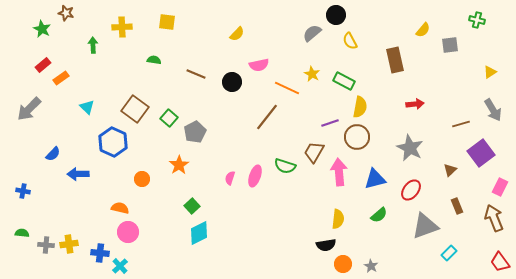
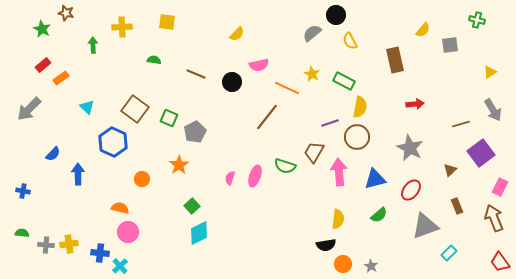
green square at (169, 118): rotated 18 degrees counterclockwise
blue arrow at (78, 174): rotated 90 degrees clockwise
